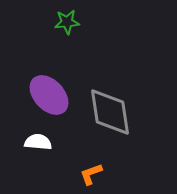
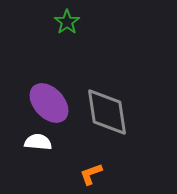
green star: rotated 30 degrees counterclockwise
purple ellipse: moved 8 px down
gray diamond: moved 3 px left
